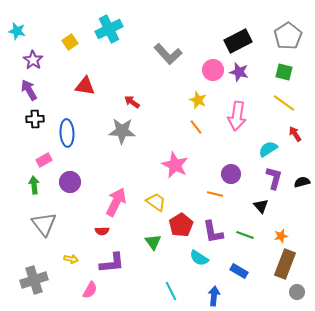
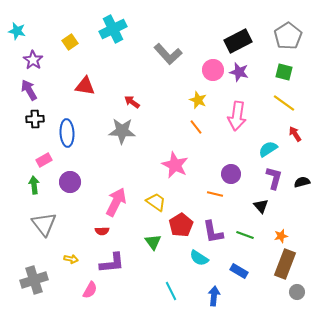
cyan cross at (109, 29): moved 4 px right
